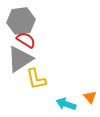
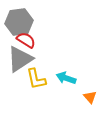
gray hexagon: moved 2 px left, 1 px down
cyan arrow: moved 26 px up
